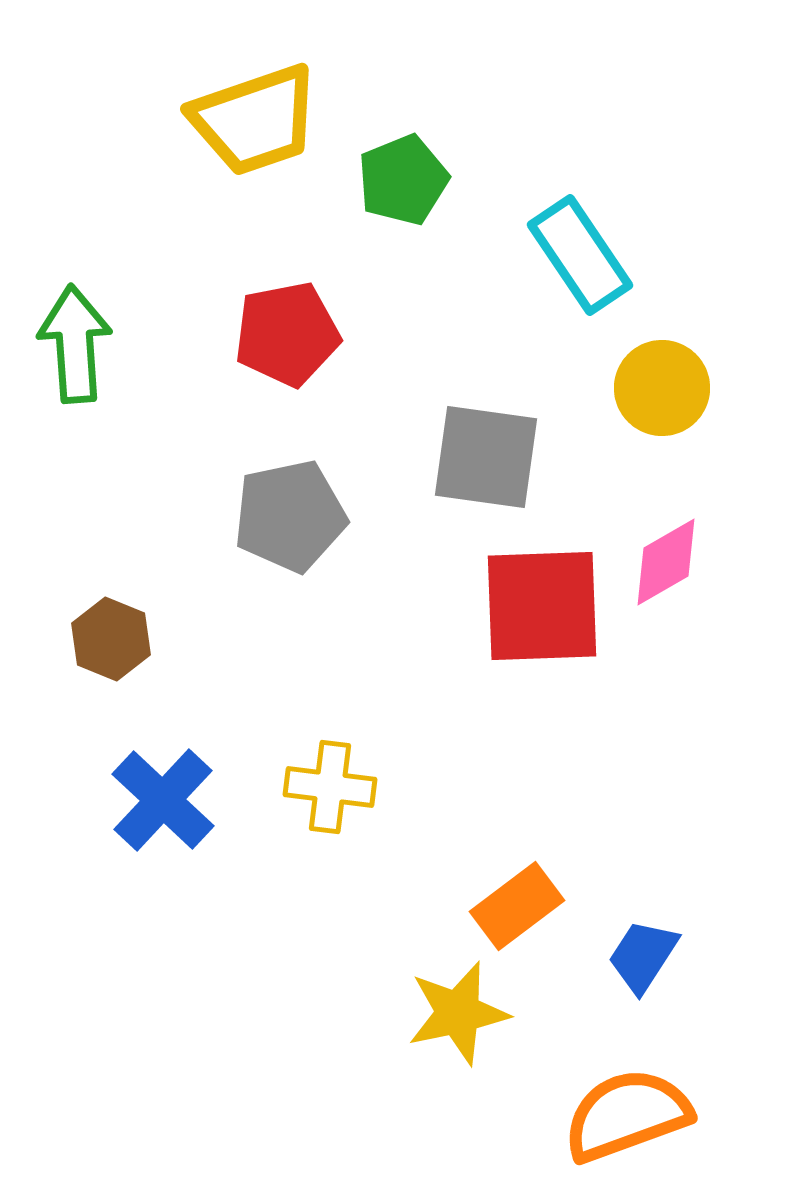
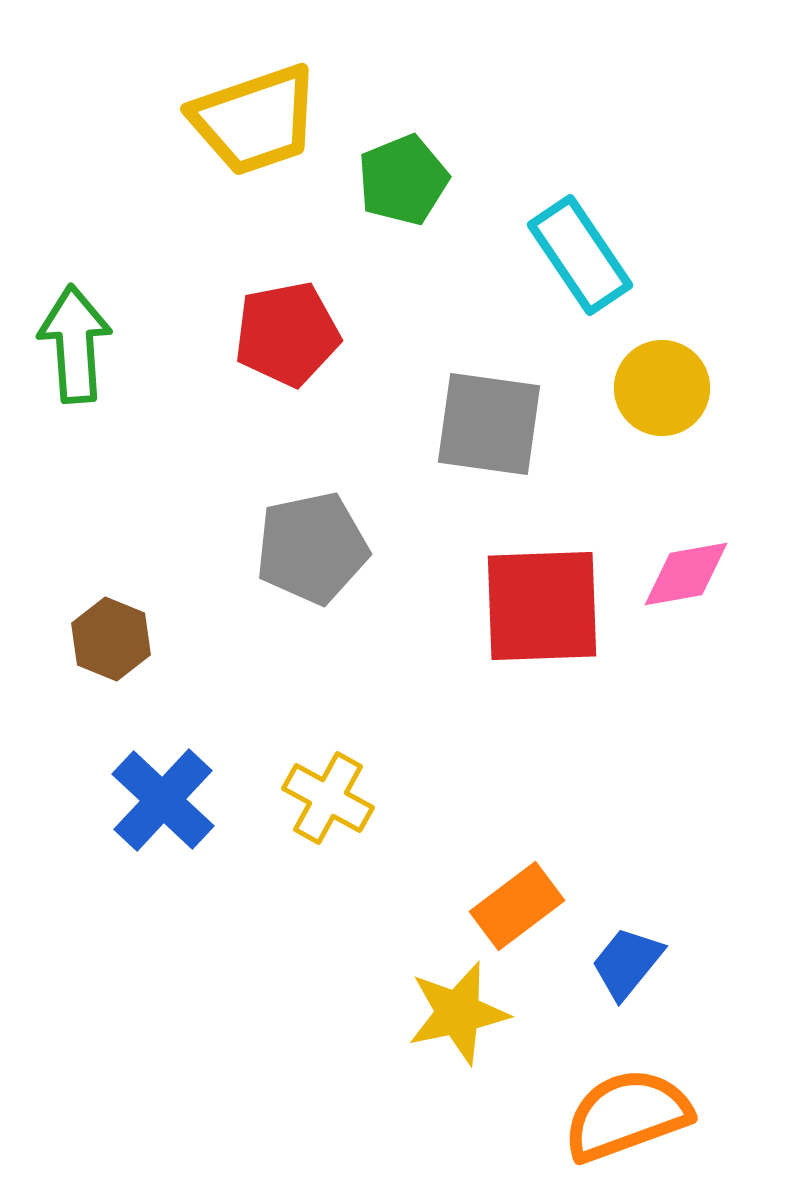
gray square: moved 3 px right, 33 px up
gray pentagon: moved 22 px right, 32 px down
pink diamond: moved 20 px right, 12 px down; rotated 20 degrees clockwise
yellow cross: moved 2 px left, 11 px down; rotated 22 degrees clockwise
blue trapezoid: moved 16 px left, 7 px down; rotated 6 degrees clockwise
